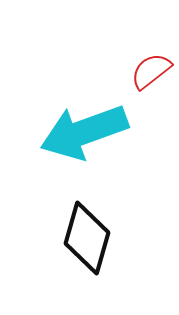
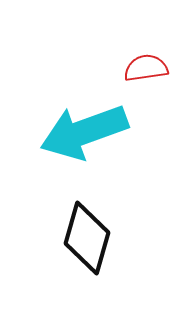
red semicircle: moved 5 px left, 3 px up; rotated 30 degrees clockwise
